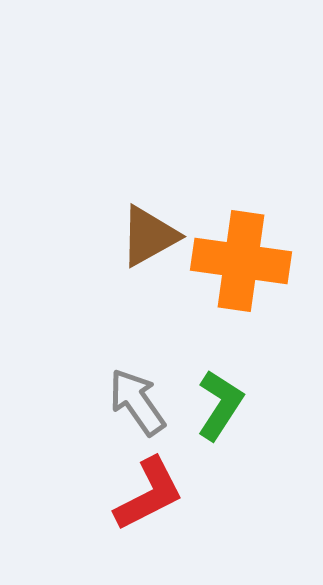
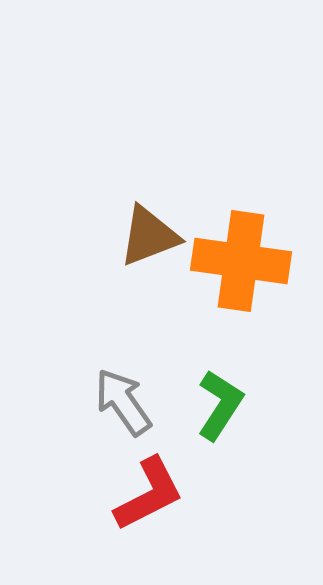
brown triangle: rotated 8 degrees clockwise
gray arrow: moved 14 px left
